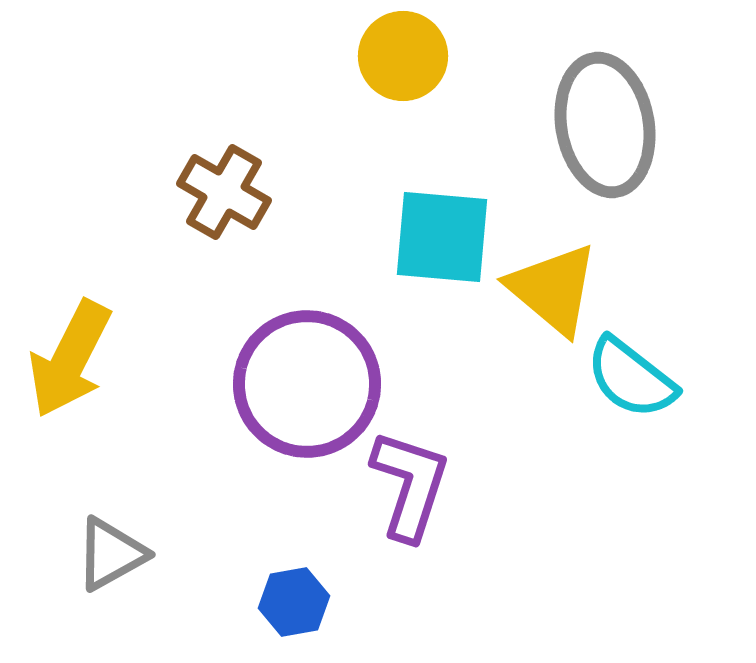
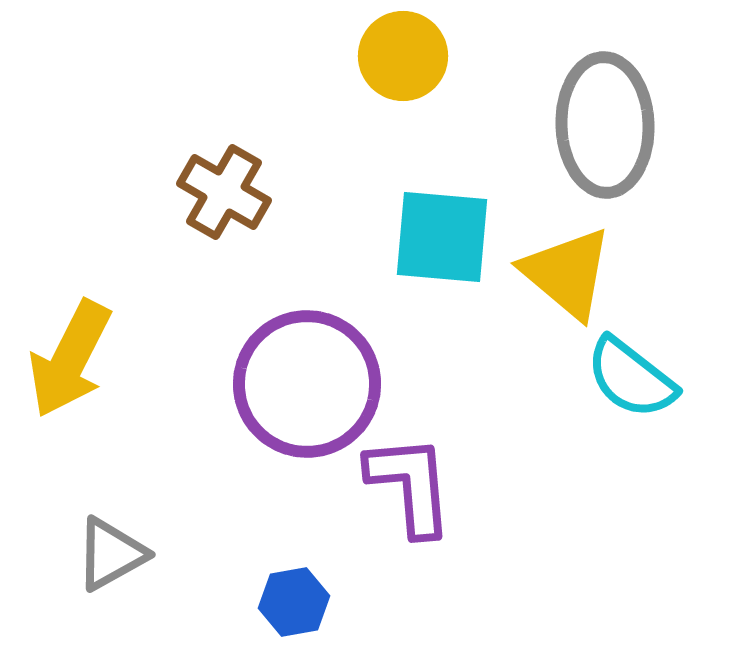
gray ellipse: rotated 8 degrees clockwise
yellow triangle: moved 14 px right, 16 px up
purple L-shape: rotated 23 degrees counterclockwise
